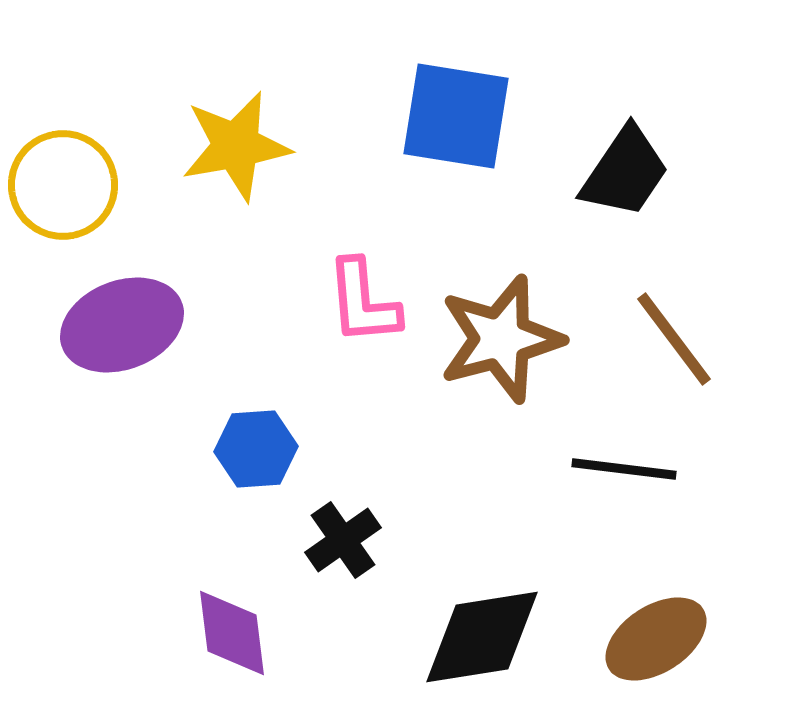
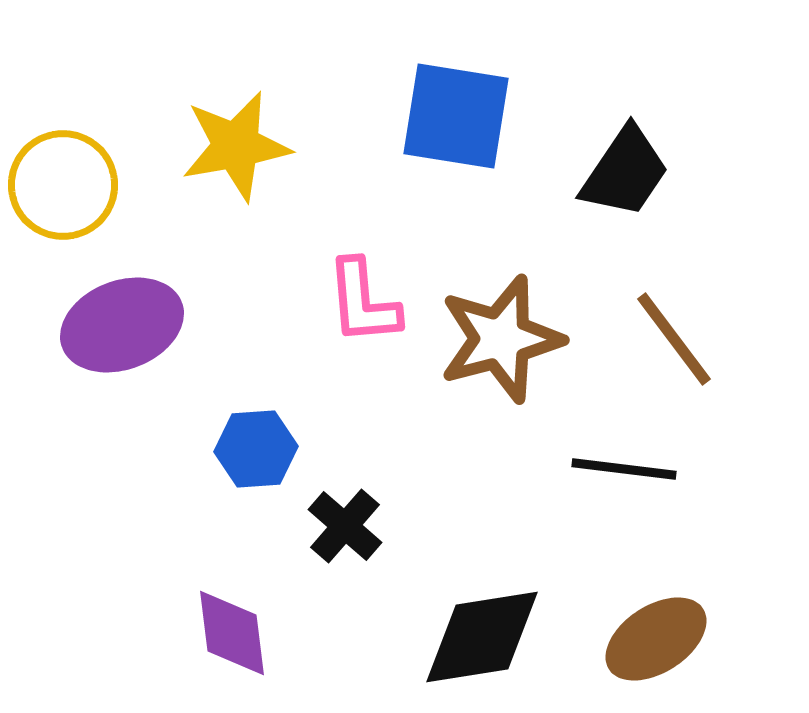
black cross: moved 2 px right, 14 px up; rotated 14 degrees counterclockwise
